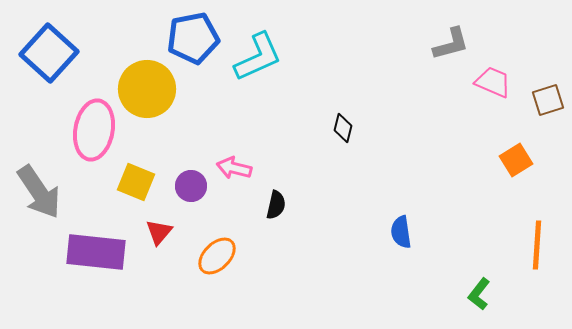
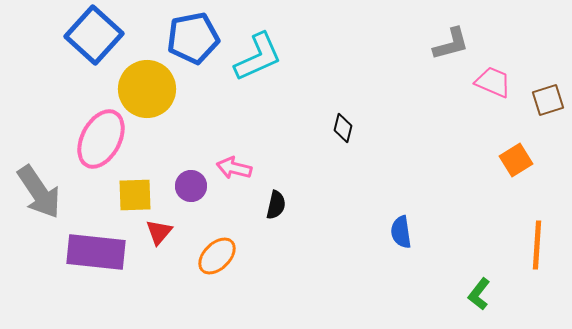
blue square: moved 45 px right, 18 px up
pink ellipse: moved 7 px right, 9 px down; rotated 18 degrees clockwise
yellow square: moved 1 px left, 13 px down; rotated 24 degrees counterclockwise
